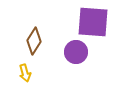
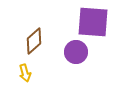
brown diamond: rotated 16 degrees clockwise
